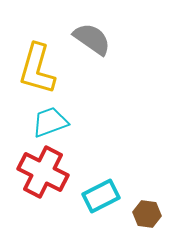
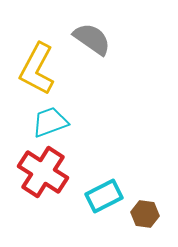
yellow L-shape: rotated 12 degrees clockwise
red cross: rotated 6 degrees clockwise
cyan rectangle: moved 3 px right
brown hexagon: moved 2 px left
